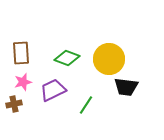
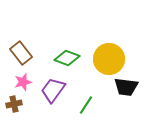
brown rectangle: rotated 35 degrees counterclockwise
purple trapezoid: rotated 28 degrees counterclockwise
